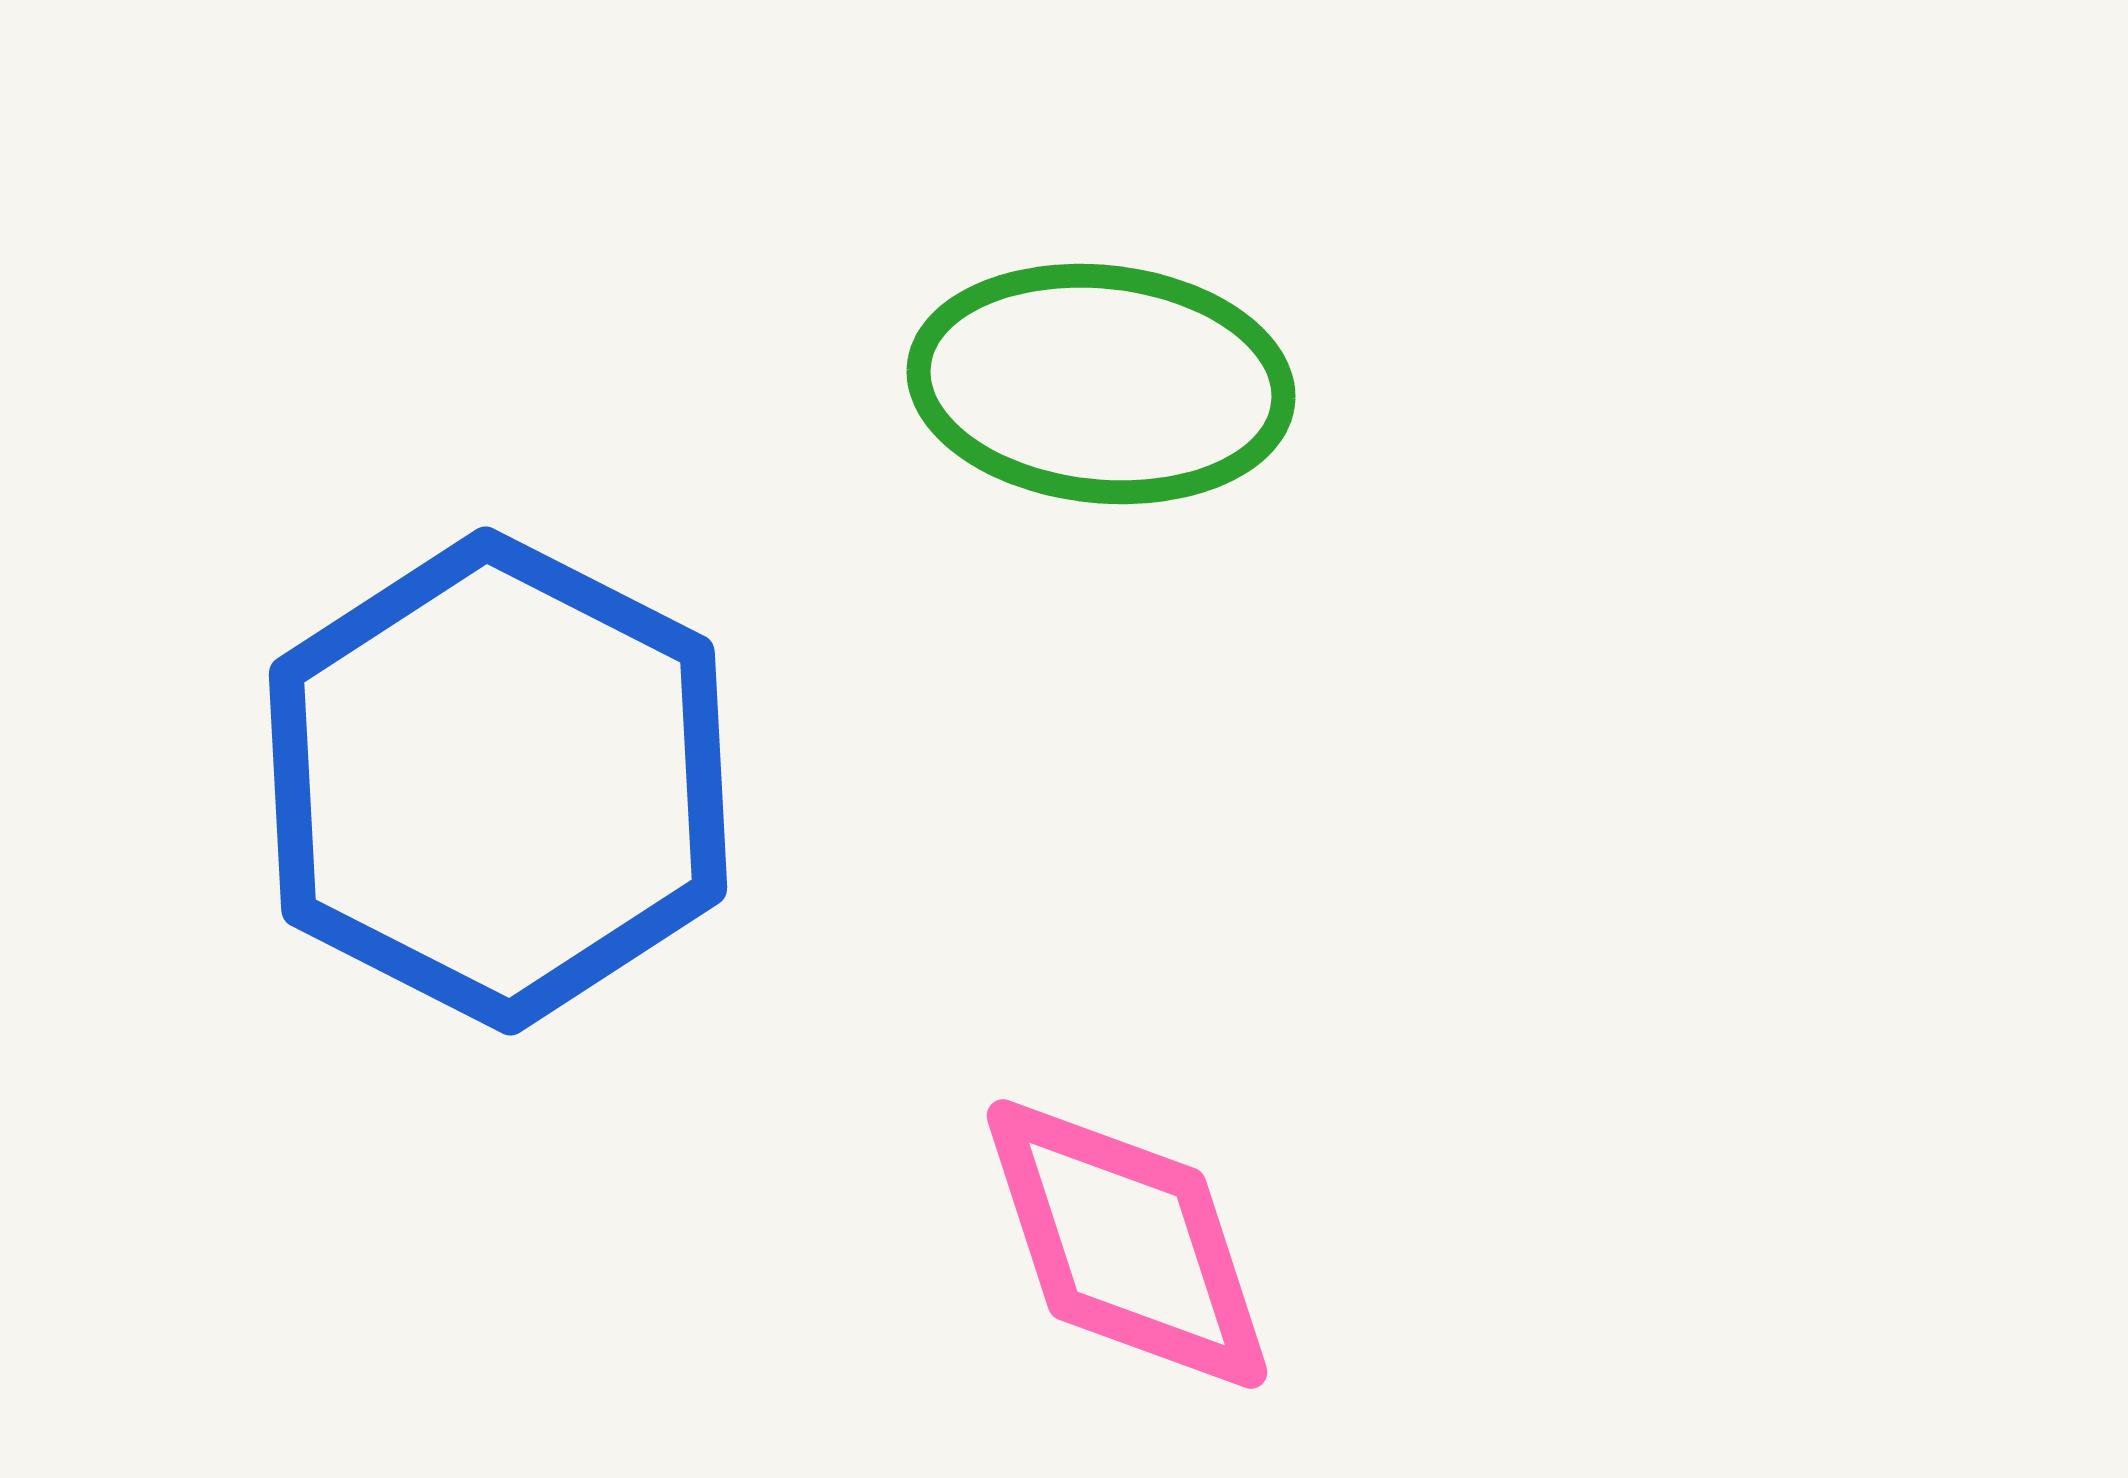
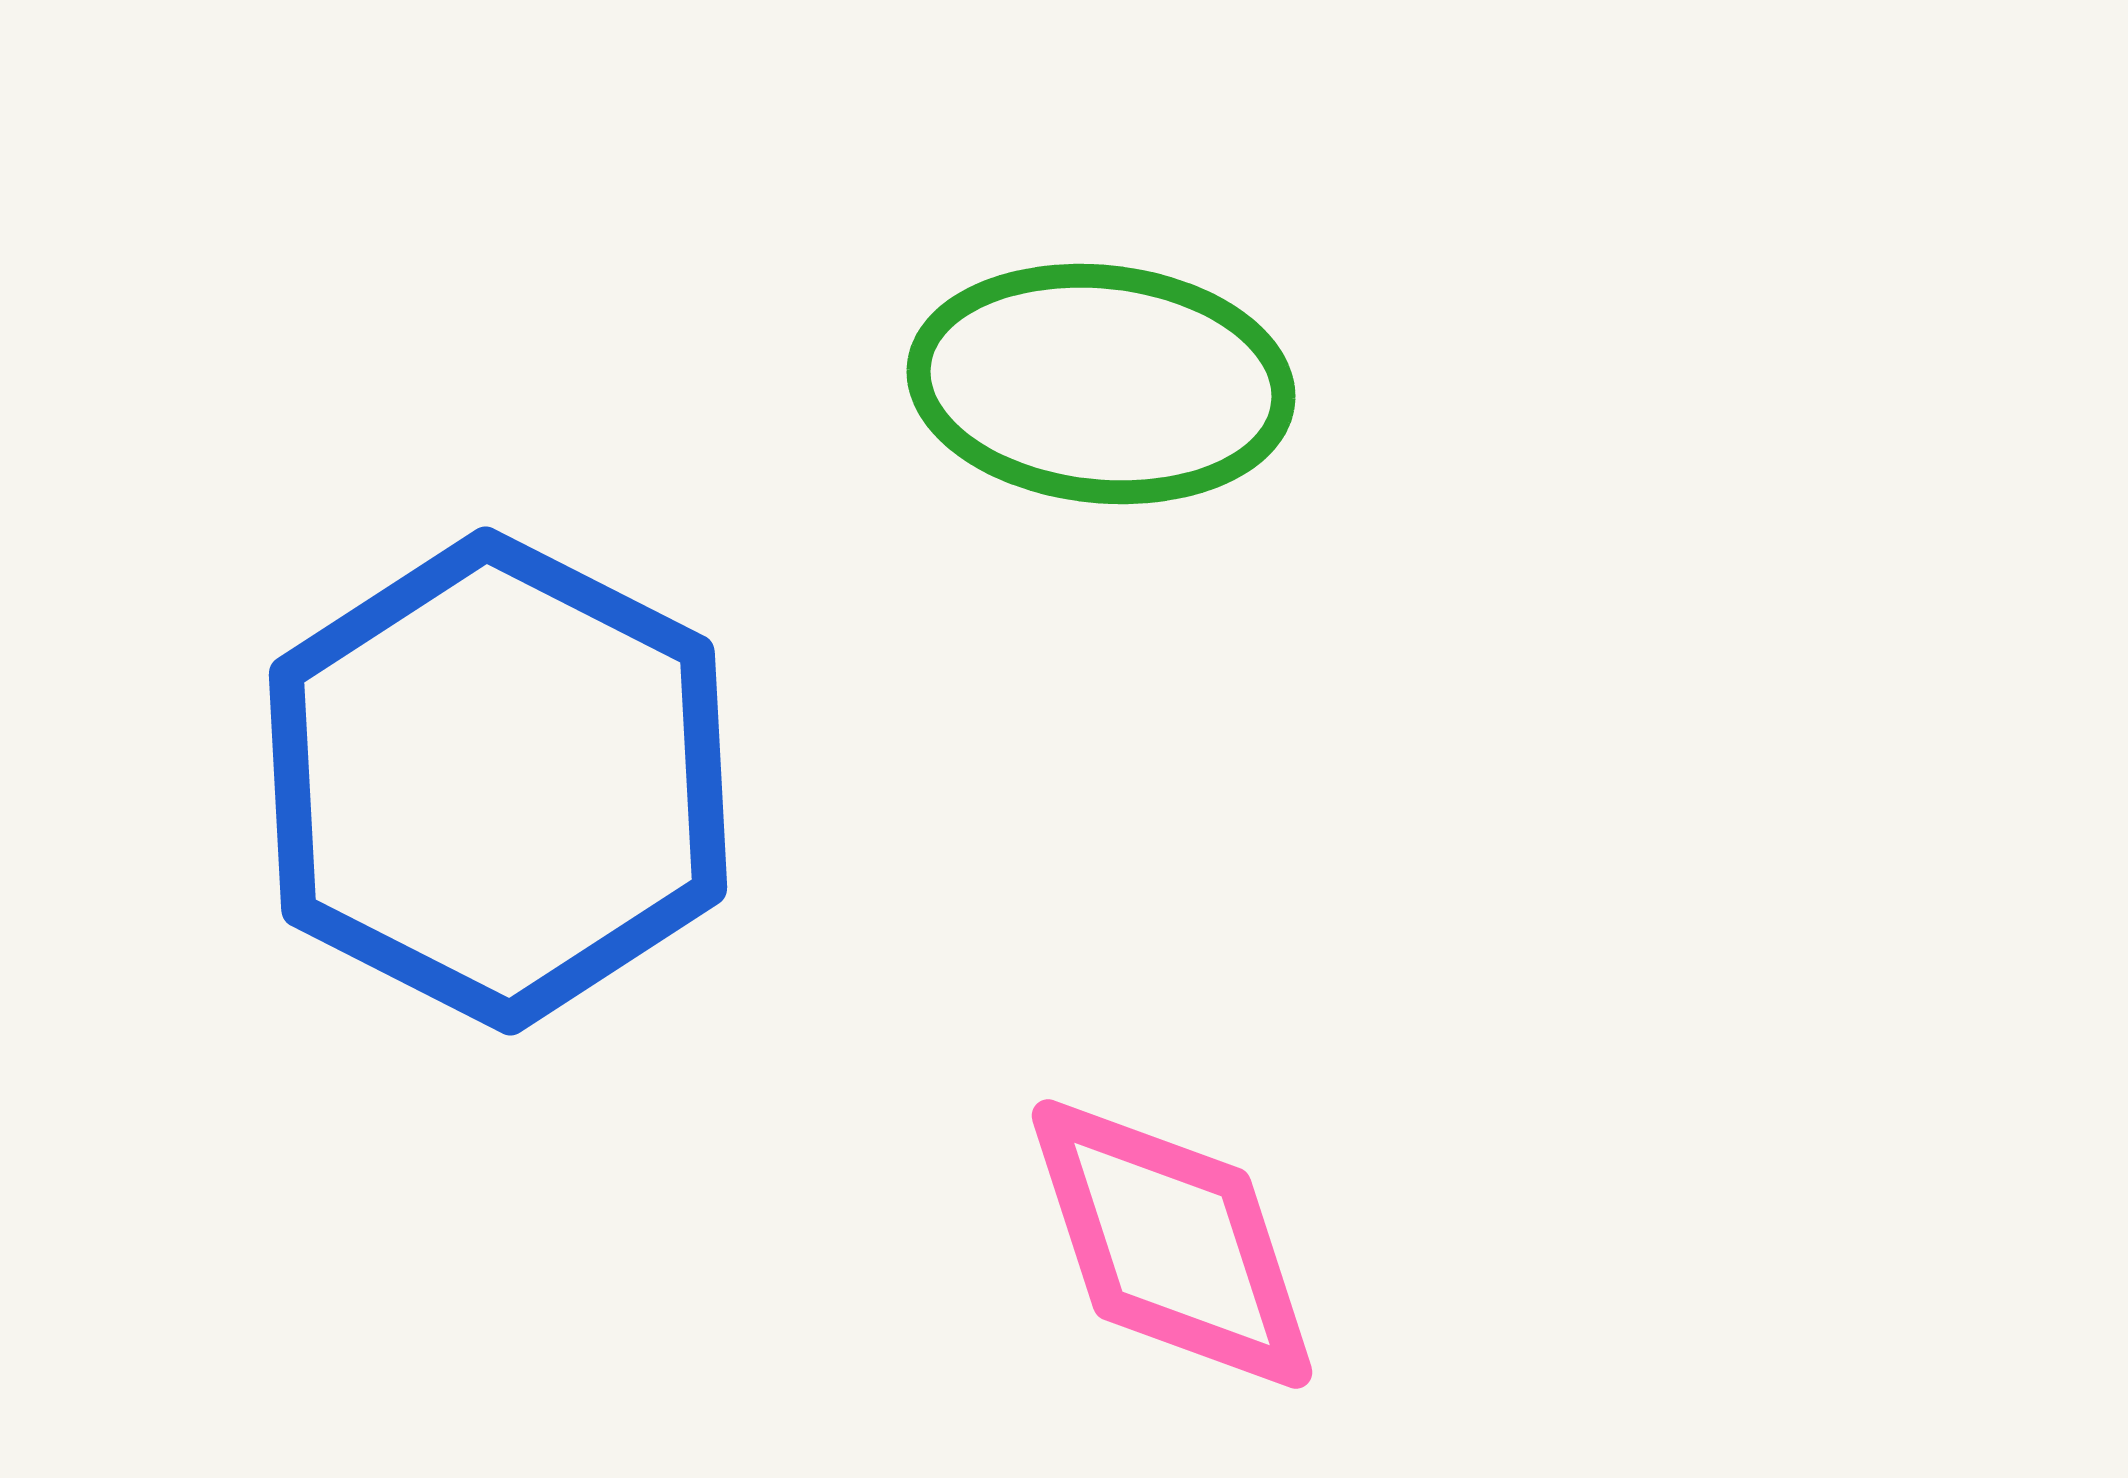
pink diamond: moved 45 px right
